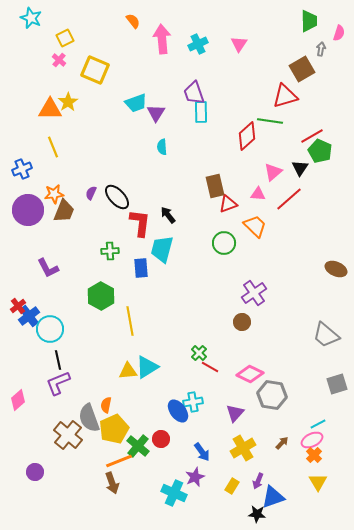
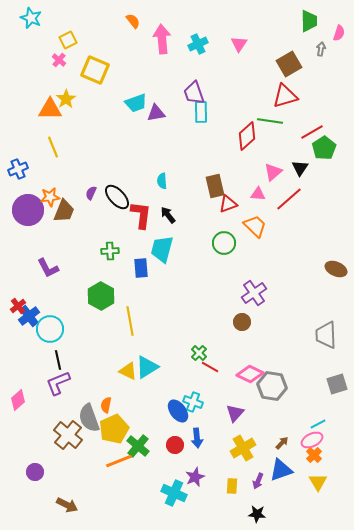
yellow square at (65, 38): moved 3 px right, 2 px down
brown square at (302, 69): moved 13 px left, 5 px up
yellow star at (68, 102): moved 2 px left, 3 px up
purple triangle at (156, 113): rotated 48 degrees clockwise
red line at (312, 136): moved 4 px up
cyan semicircle at (162, 147): moved 34 px down
green pentagon at (320, 151): moved 4 px right, 3 px up; rotated 15 degrees clockwise
blue cross at (22, 169): moved 4 px left
orange star at (54, 194): moved 4 px left, 3 px down
red L-shape at (140, 223): moved 1 px right, 8 px up
gray trapezoid at (326, 335): rotated 48 degrees clockwise
yellow triangle at (128, 371): rotated 30 degrees clockwise
gray hexagon at (272, 395): moved 9 px up
cyan cross at (193, 402): rotated 30 degrees clockwise
red circle at (161, 439): moved 14 px right, 6 px down
blue arrow at (202, 452): moved 5 px left, 14 px up; rotated 30 degrees clockwise
brown arrow at (112, 483): moved 45 px left, 22 px down; rotated 45 degrees counterclockwise
yellow rectangle at (232, 486): rotated 28 degrees counterclockwise
blue triangle at (273, 497): moved 8 px right, 27 px up
